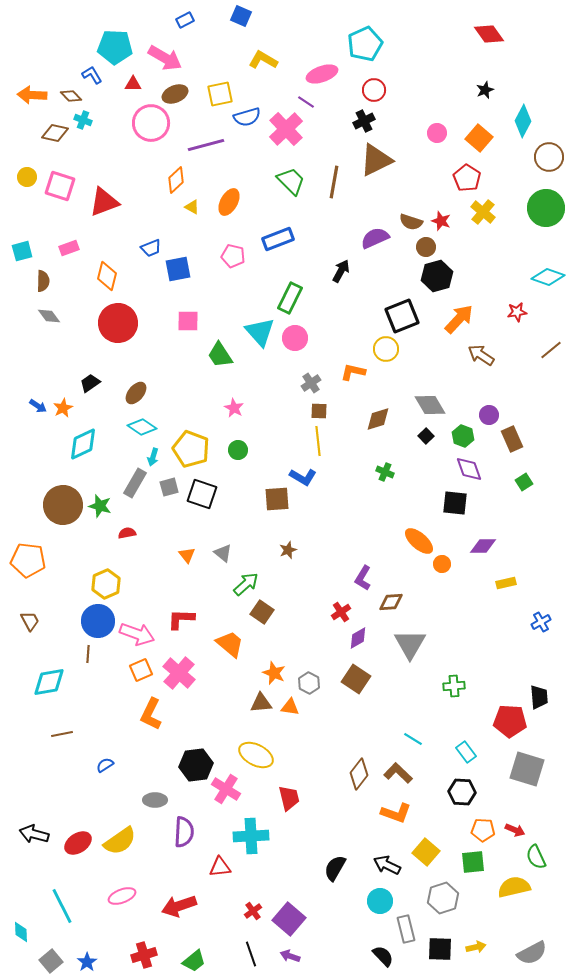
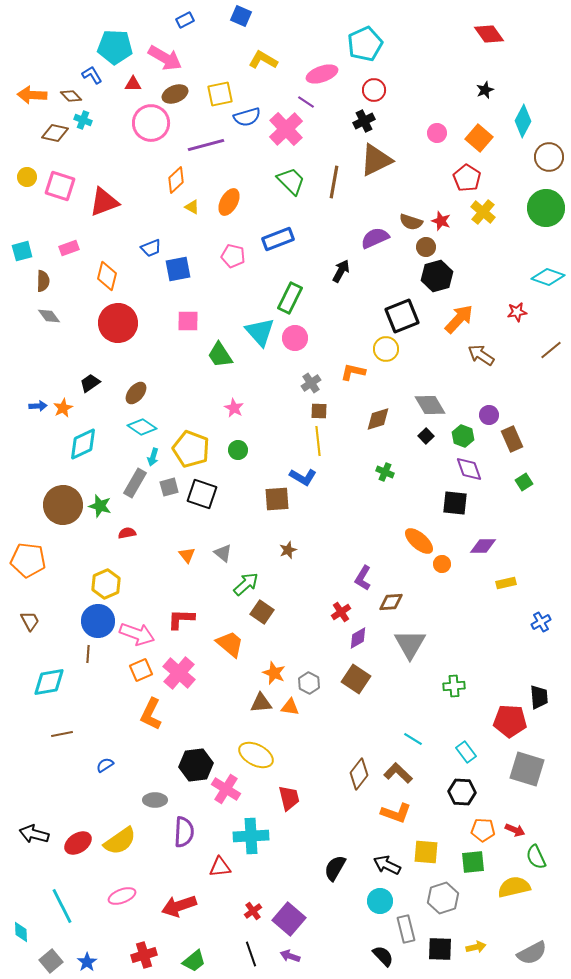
blue arrow at (38, 406): rotated 36 degrees counterclockwise
yellow square at (426, 852): rotated 36 degrees counterclockwise
